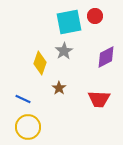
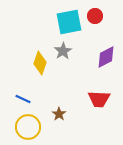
gray star: moved 1 px left
brown star: moved 26 px down
